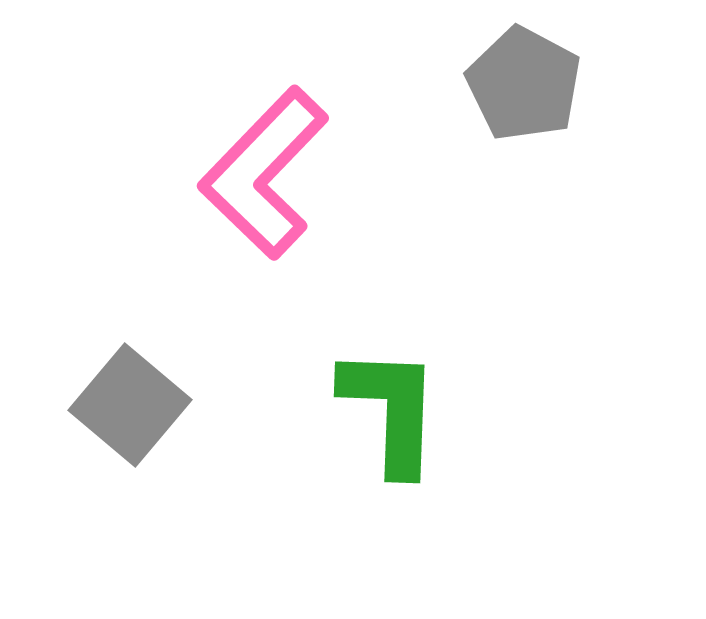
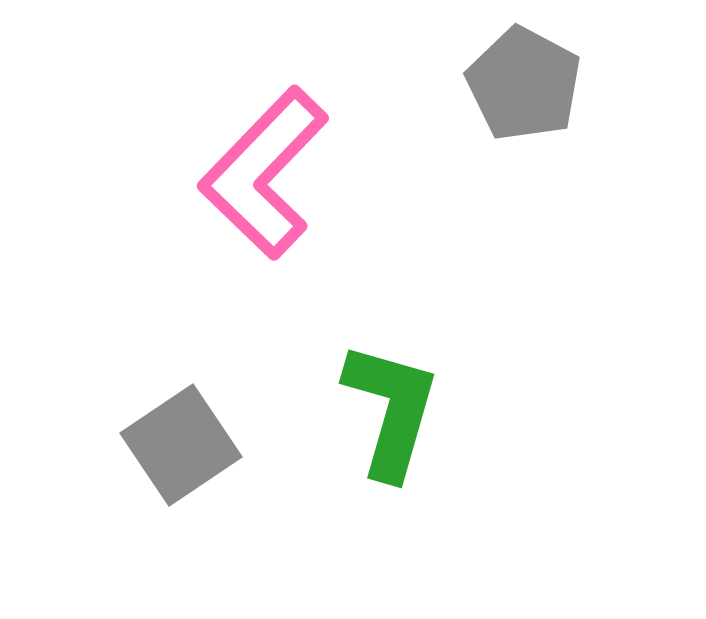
gray square: moved 51 px right, 40 px down; rotated 16 degrees clockwise
green L-shape: rotated 14 degrees clockwise
